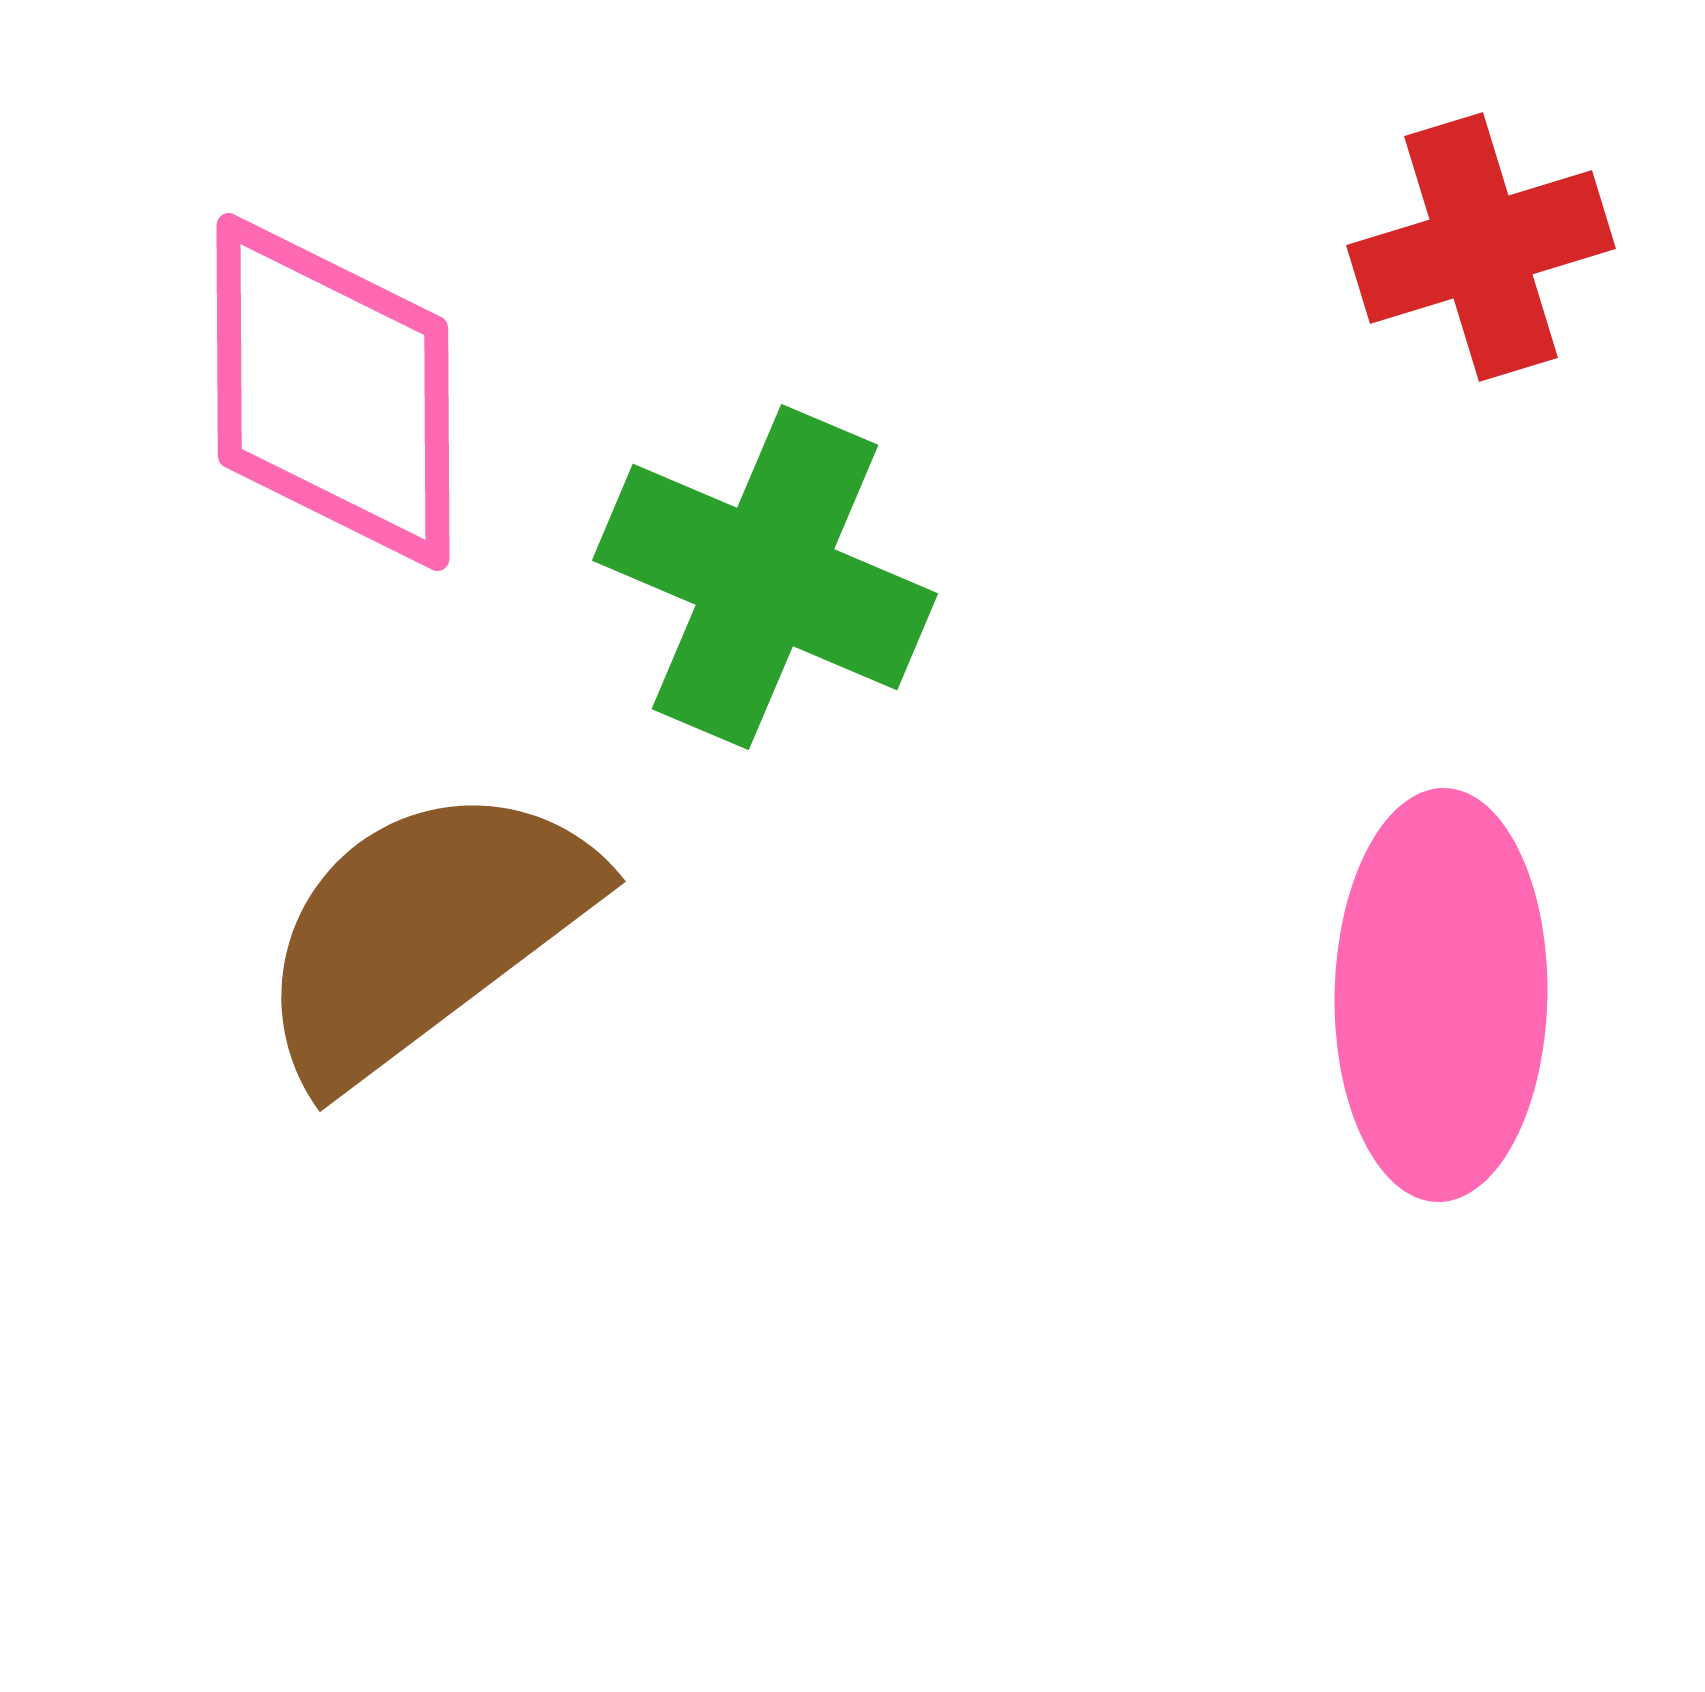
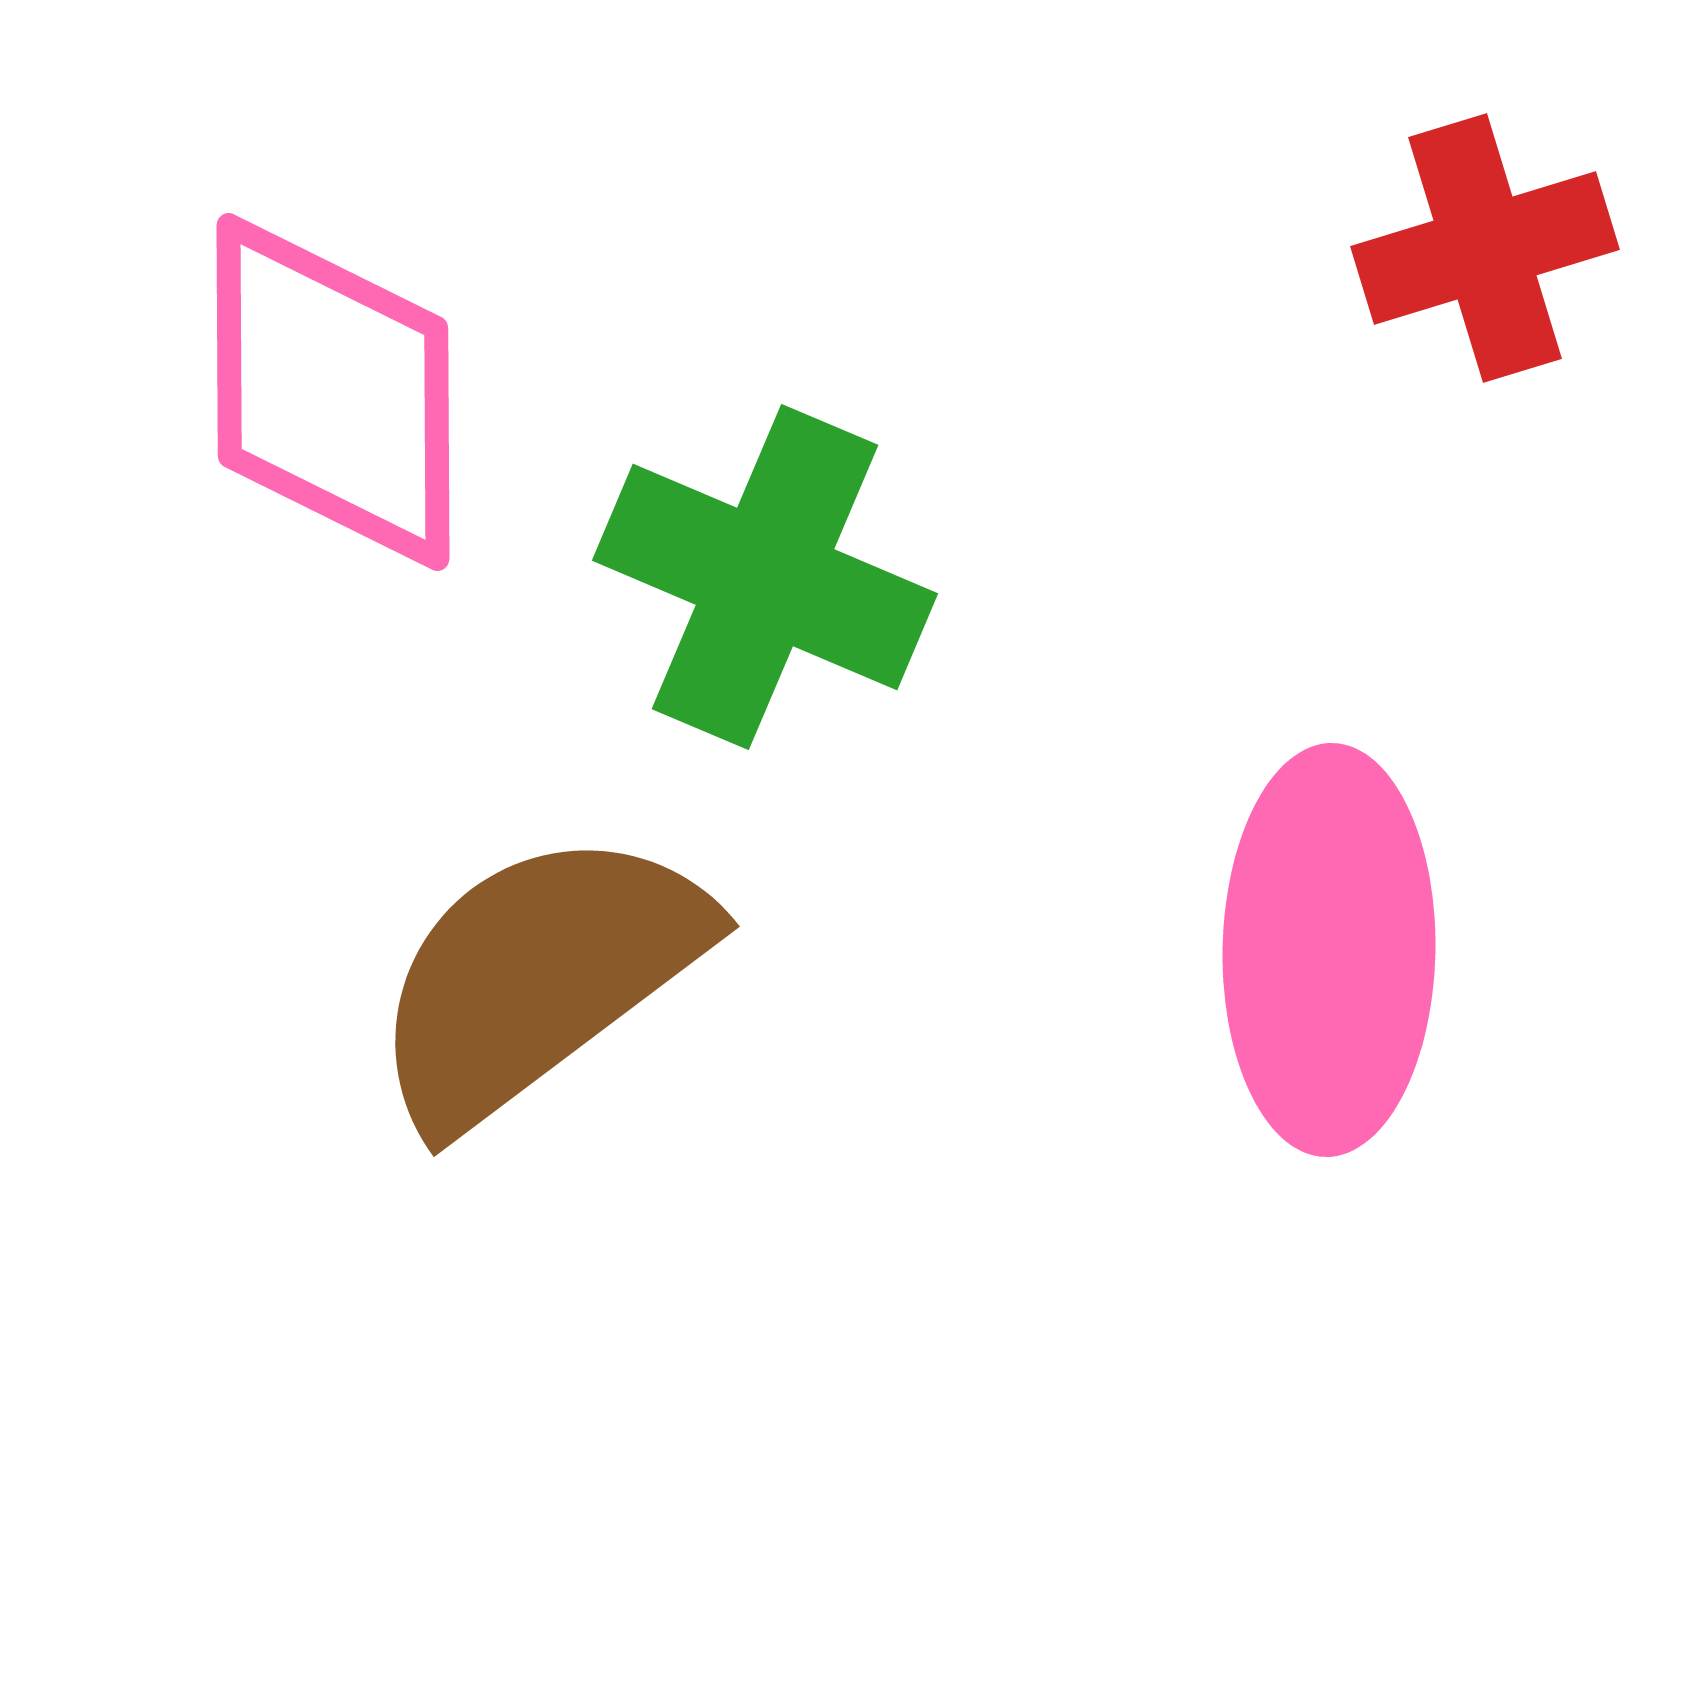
red cross: moved 4 px right, 1 px down
brown semicircle: moved 114 px right, 45 px down
pink ellipse: moved 112 px left, 45 px up
